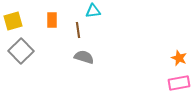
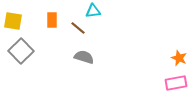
yellow square: rotated 24 degrees clockwise
brown line: moved 2 px up; rotated 42 degrees counterclockwise
pink rectangle: moved 3 px left
